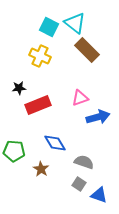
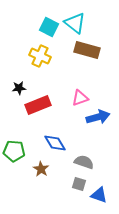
brown rectangle: rotated 30 degrees counterclockwise
gray square: rotated 16 degrees counterclockwise
